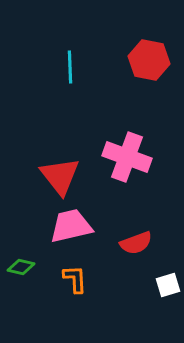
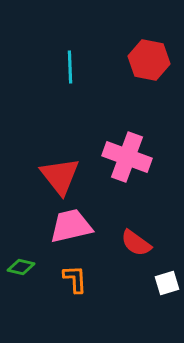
red semicircle: rotated 56 degrees clockwise
white square: moved 1 px left, 2 px up
